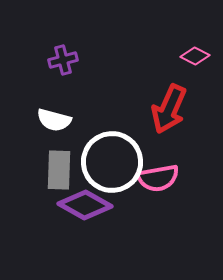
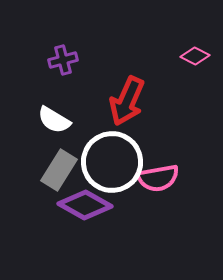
red arrow: moved 42 px left, 8 px up
white semicircle: rotated 16 degrees clockwise
gray rectangle: rotated 30 degrees clockwise
